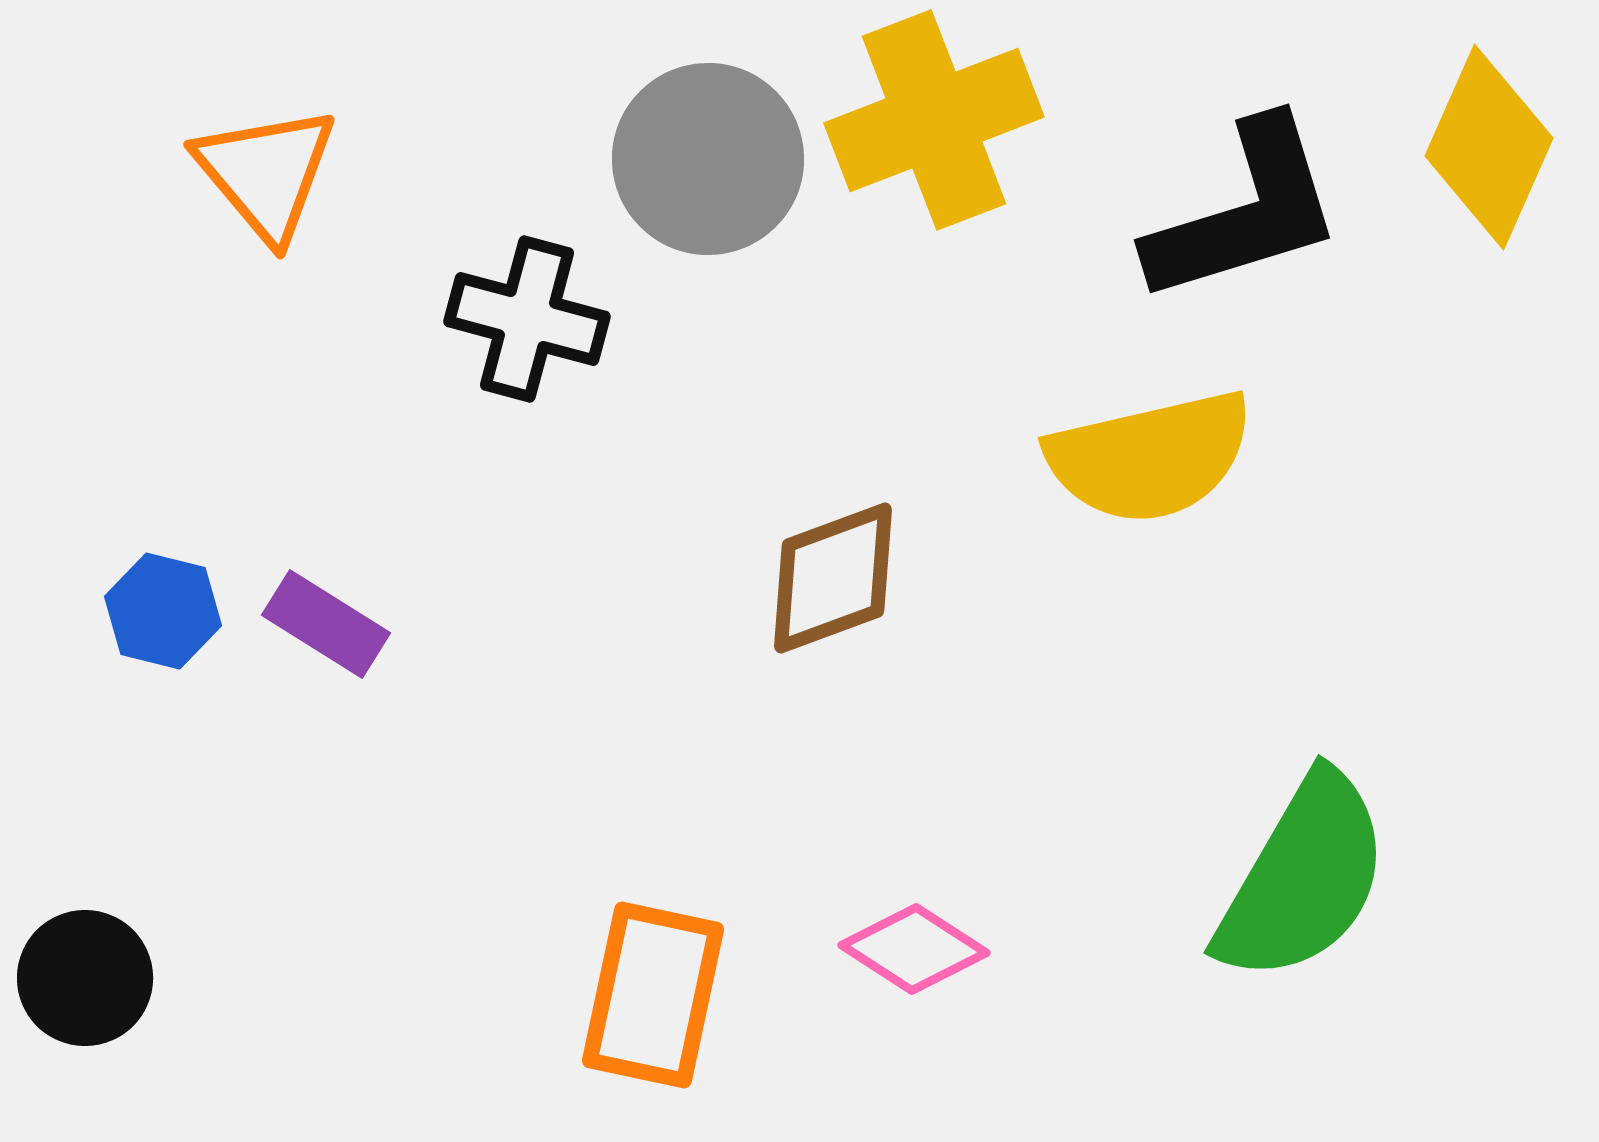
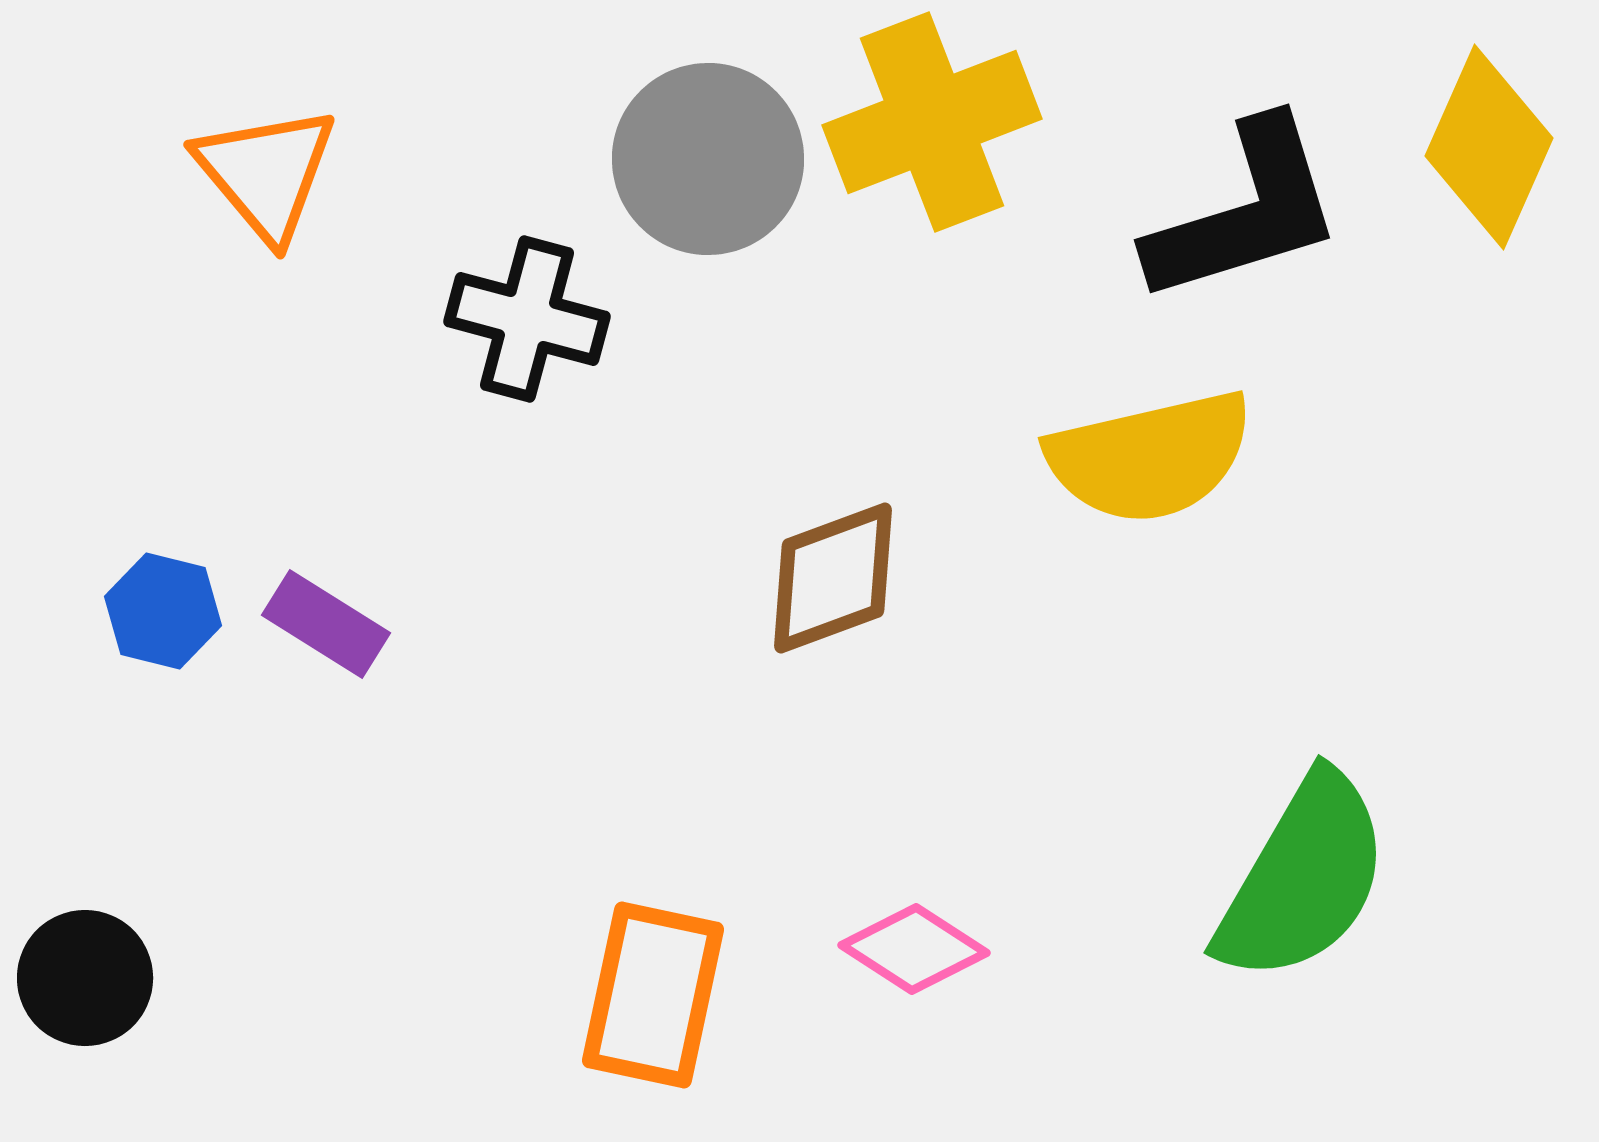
yellow cross: moved 2 px left, 2 px down
